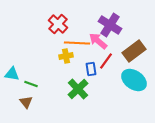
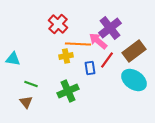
purple cross: moved 3 px down; rotated 20 degrees clockwise
orange line: moved 1 px right, 1 px down
red line: moved 1 px right, 1 px up
blue rectangle: moved 1 px left, 1 px up
cyan triangle: moved 1 px right, 15 px up
green cross: moved 10 px left, 2 px down; rotated 20 degrees clockwise
